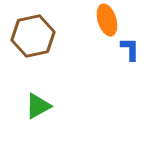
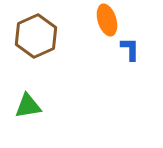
brown hexagon: moved 3 px right; rotated 12 degrees counterclockwise
green triangle: moved 10 px left; rotated 20 degrees clockwise
